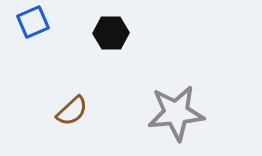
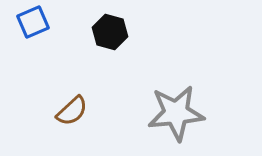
black hexagon: moved 1 px left, 1 px up; rotated 16 degrees clockwise
